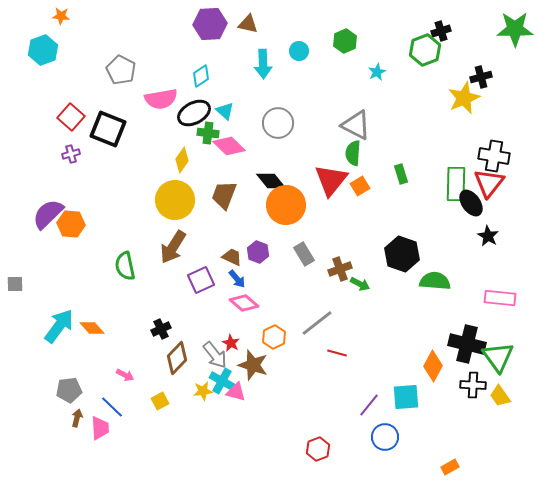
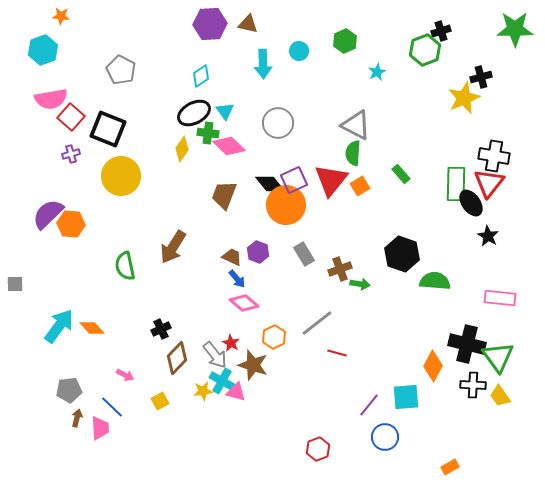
pink semicircle at (161, 99): moved 110 px left
cyan triangle at (225, 111): rotated 12 degrees clockwise
yellow diamond at (182, 160): moved 11 px up
green rectangle at (401, 174): rotated 24 degrees counterclockwise
black diamond at (271, 181): moved 1 px left, 3 px down
yellow circle at (175, 200): moved 54 px left, 24 px up
purple square at (201, 280): moved 93 px right, 100 px up
green arrow at (360, 284): rotated 18 degrees counterclockwise
